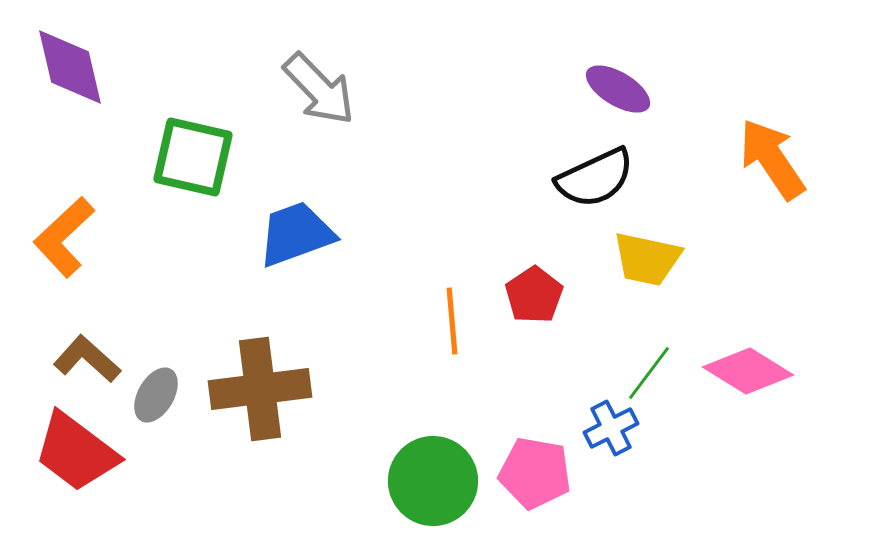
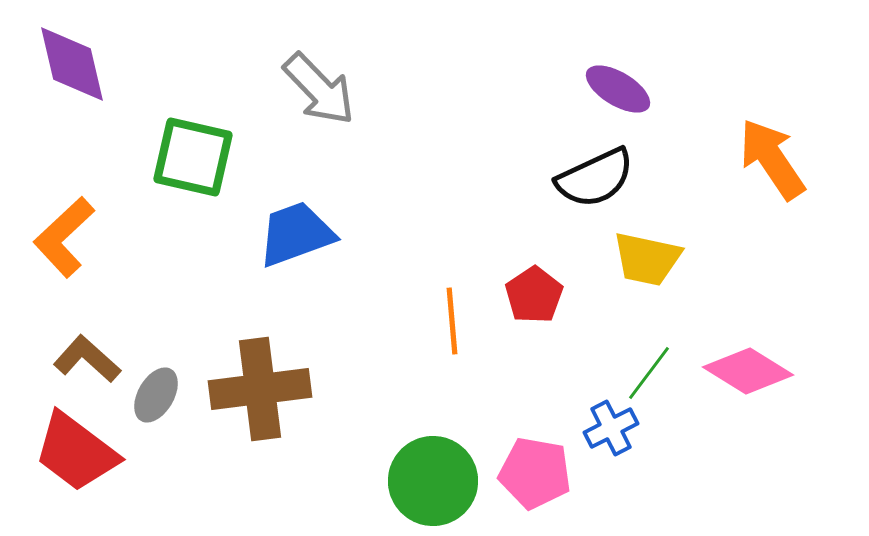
purple diamond: moved 2 px right, 3 px up
